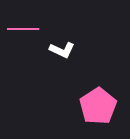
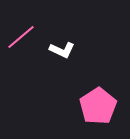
pink line: moved 2 px left, 8 px down; rotated 40 degrees counterclockwise
